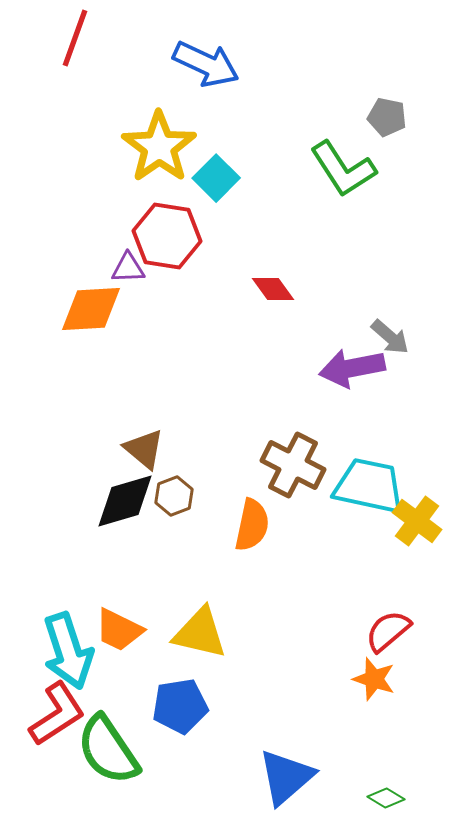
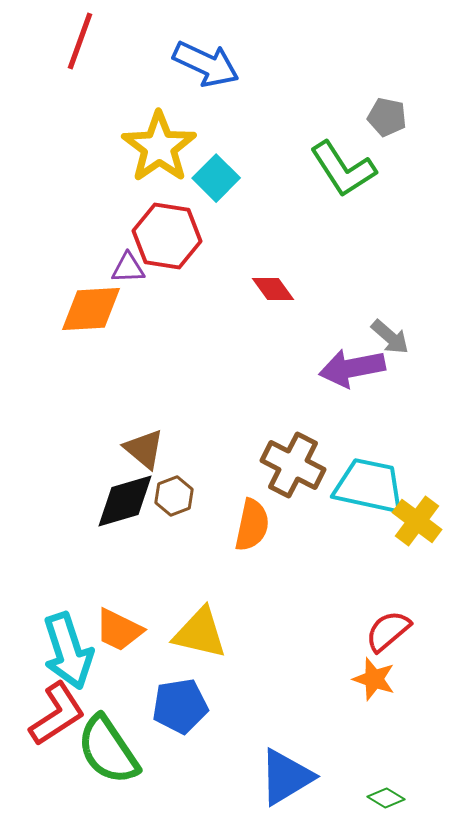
red line: moved 5 px right, 3 px down
blue triangle: rotated 10 degrees clockwise
